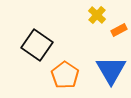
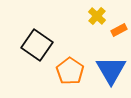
yellow cross: moved 1 px down
orange pentagon: moved 5 px right, 4 px up
